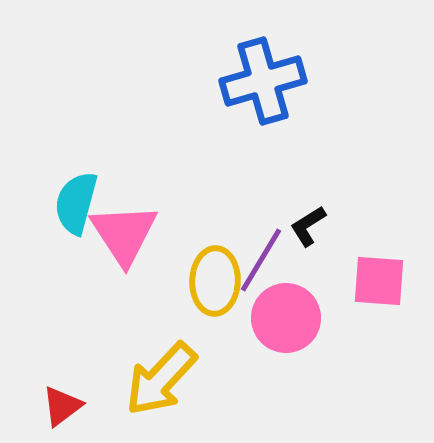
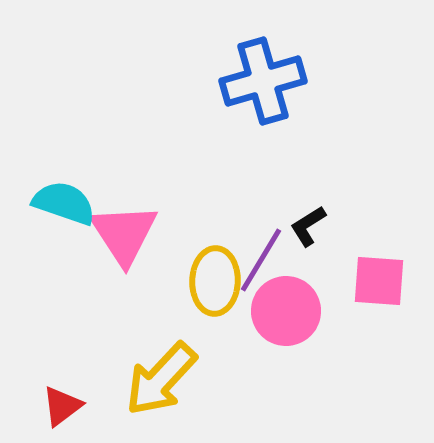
cyan semicircle: moved 12 px left; rotated 94 degrees clockwise
pink circle: moved 7 px up
